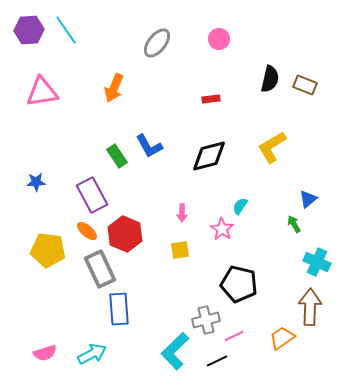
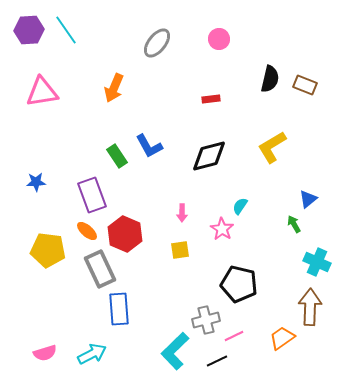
purple rectangle: rotated 8 degrees clockwise
